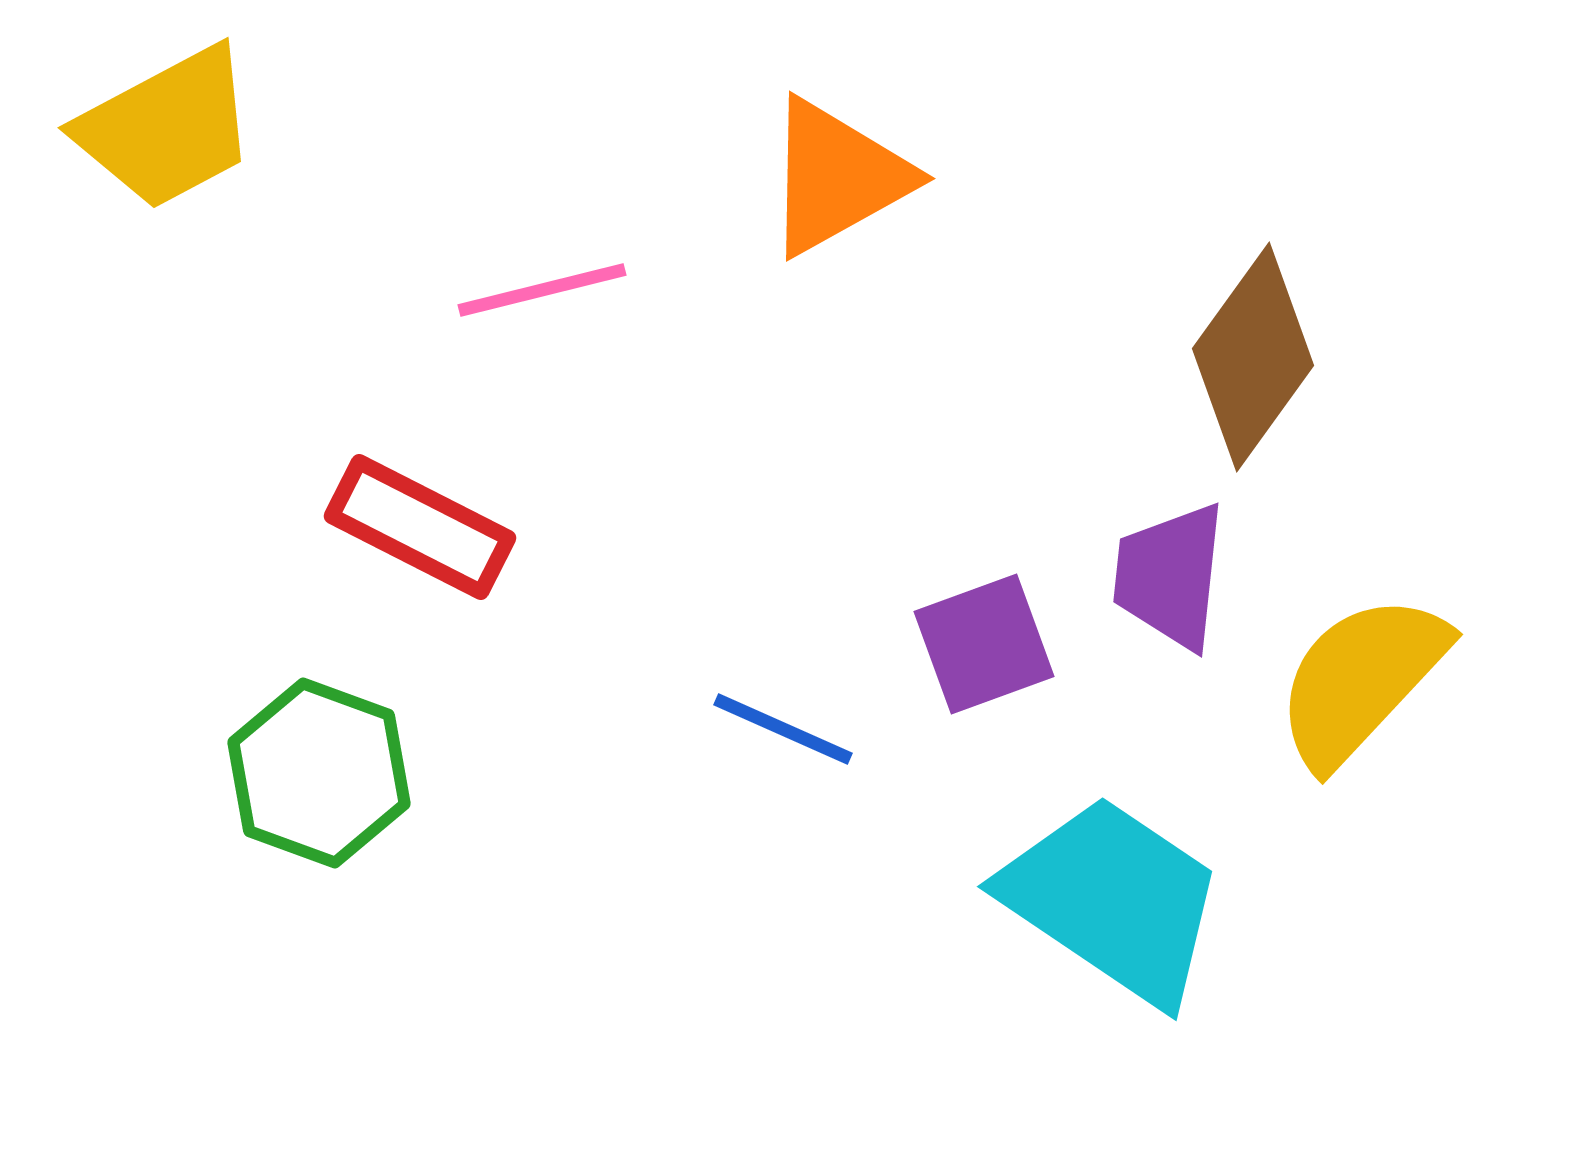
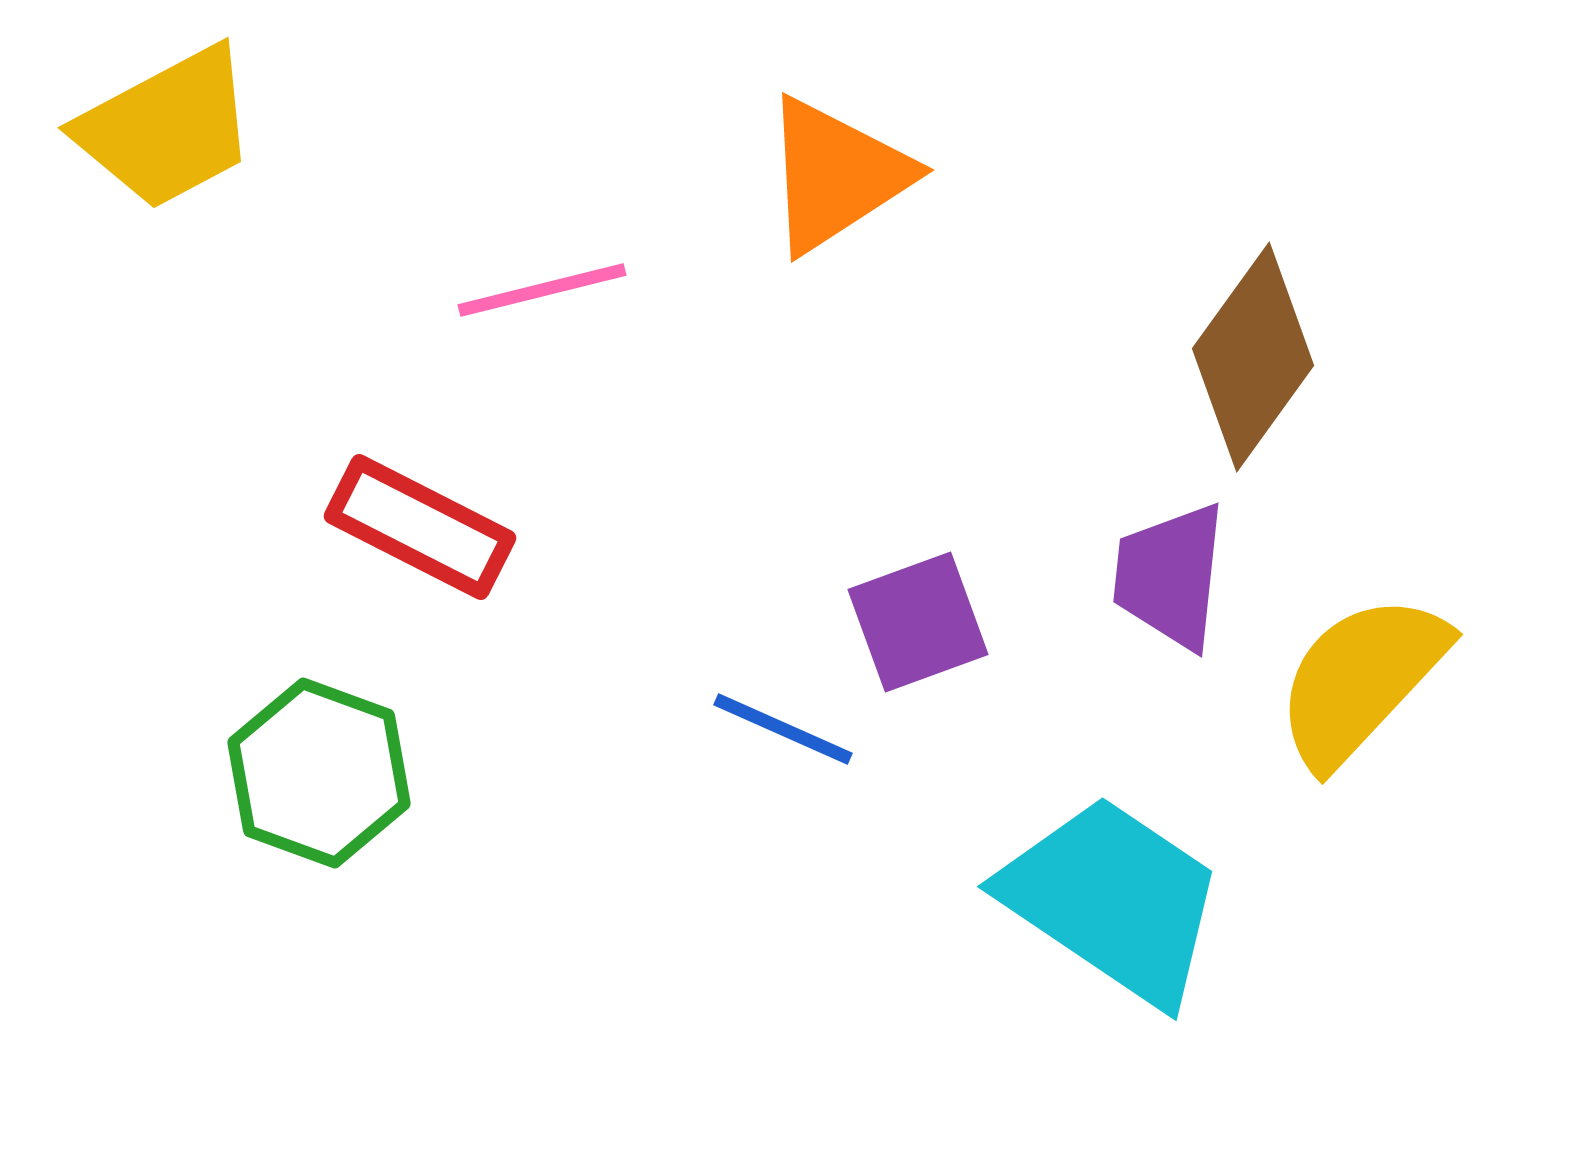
orange triangle: moved 1 px left, 2 px up; rotated 4 degrees counterclockwise
purple square: moved 66 px left, 22 px up
